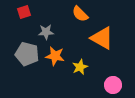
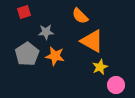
orange semicircle: moved 2 px down
orange triangle: moved 10 px left, 3 px down
gray pentagon: rotated 25 degrees clockwise
yellow star: moved 20 px right
pink circle: moved 3 px right
